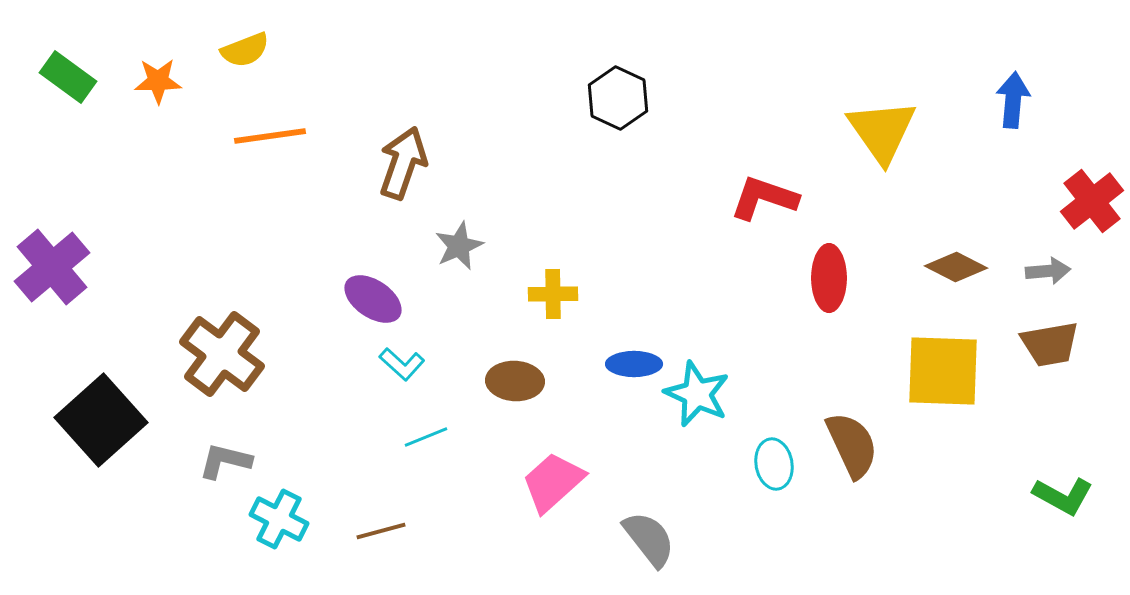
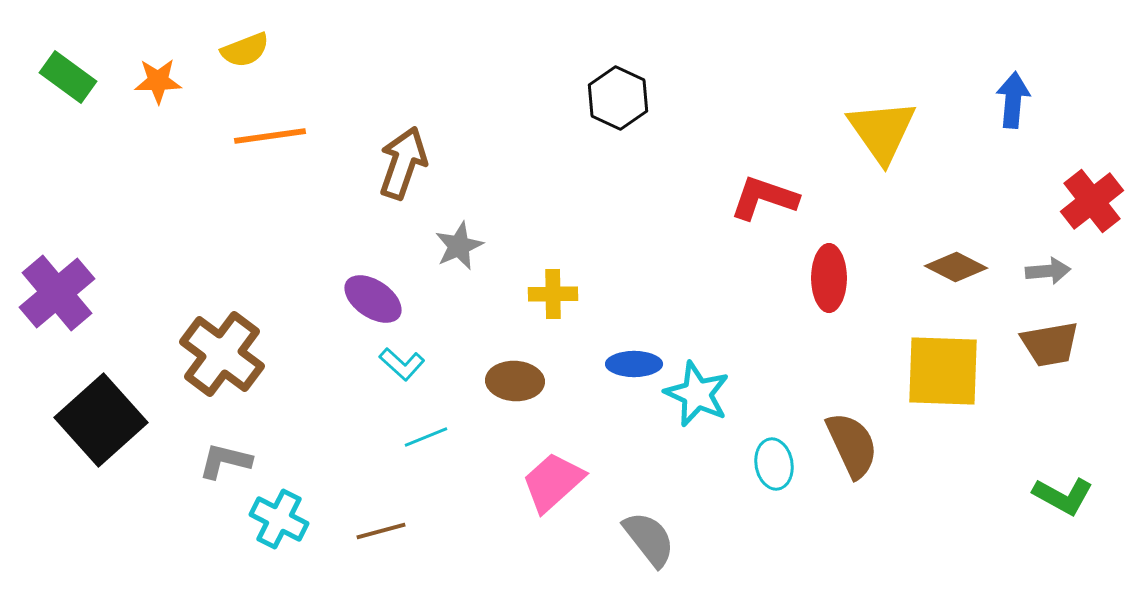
purple cross: moved 5 px right, 26 px down
